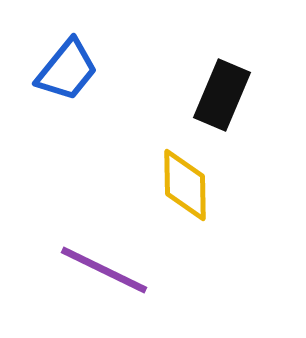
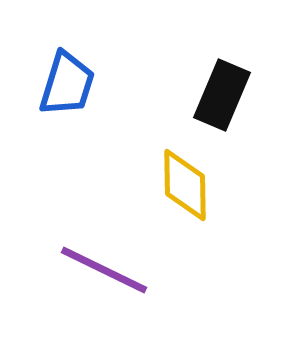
blue trapezoid: moved 14 px down; rotated 22 degrees counterclockwise
